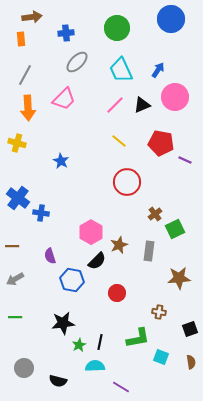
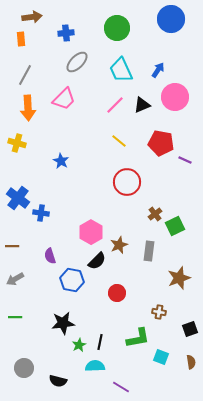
green square at (175, 229): moved 3 px up
brown star at (179, 278): rotated 15 degrees counterclockwise
